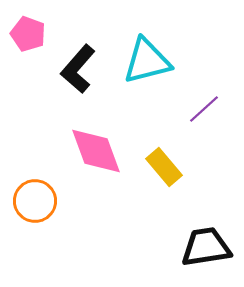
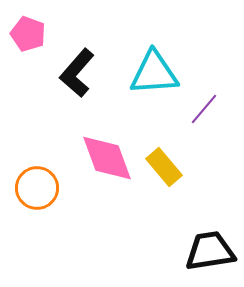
cyan triangle: moved 7 px right, 12 px down; rotated 10 degrees clockwise
black L-shape: moved 1 px left, 4 px down
purple line: rotated 8 degrees counterclockwise
pink diamond: moved 11 px right, 7 px down
orange circle: moved 2 px right, 13 px up
black trapezoid: moved 4 px right, 4 px down
